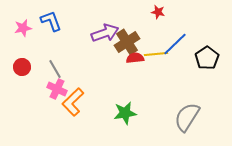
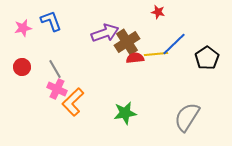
blue line: moved 1 px left
